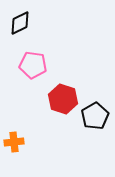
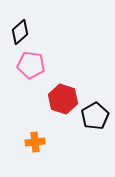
black diamond: moved 9 px down; rotated 15 degrees counterclockwise
pink pentagon: moved 2 px left
orange cross: moved 21 px right
